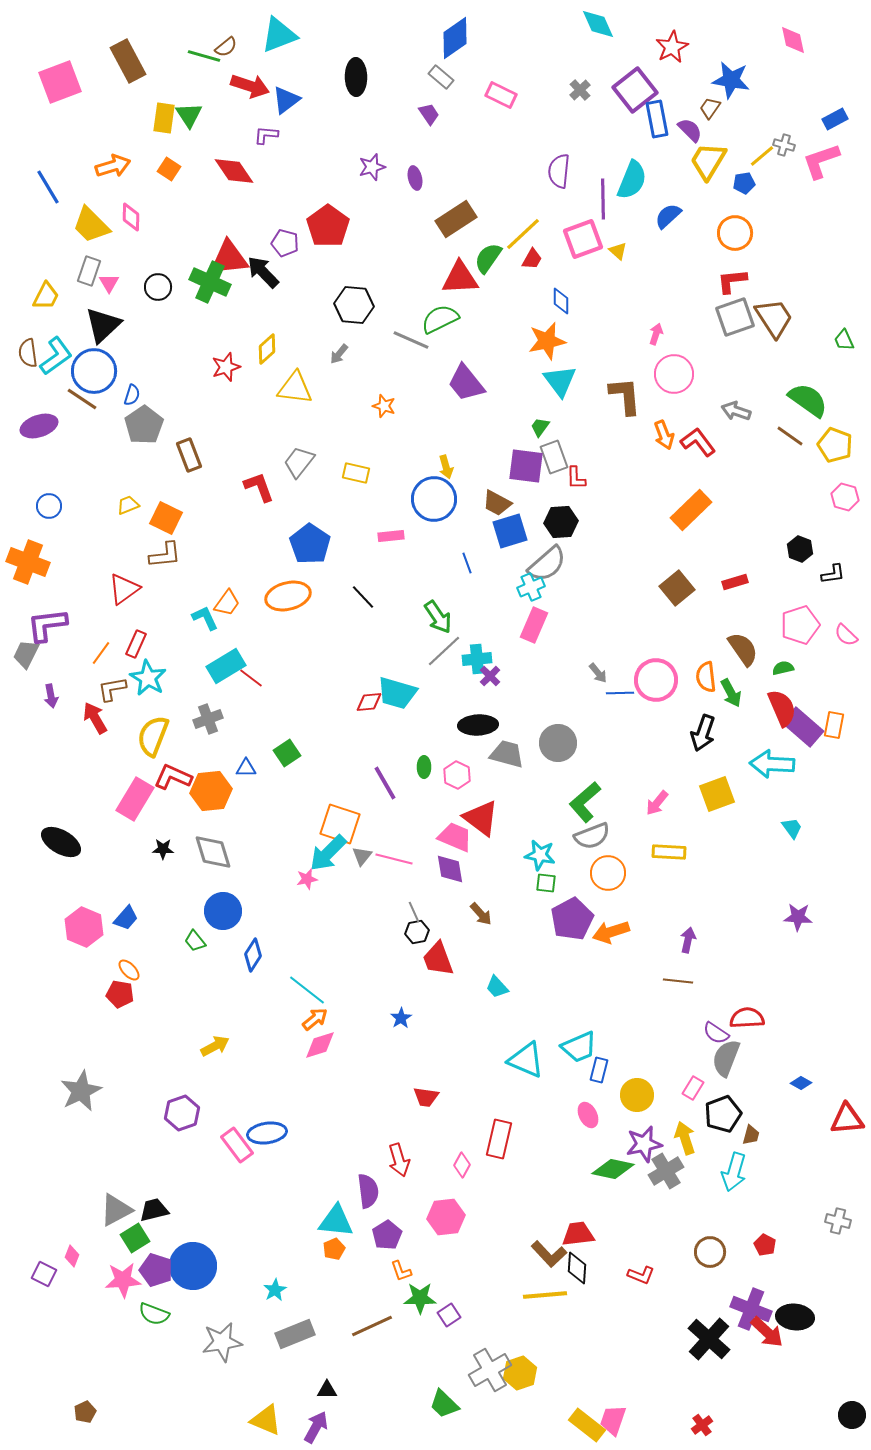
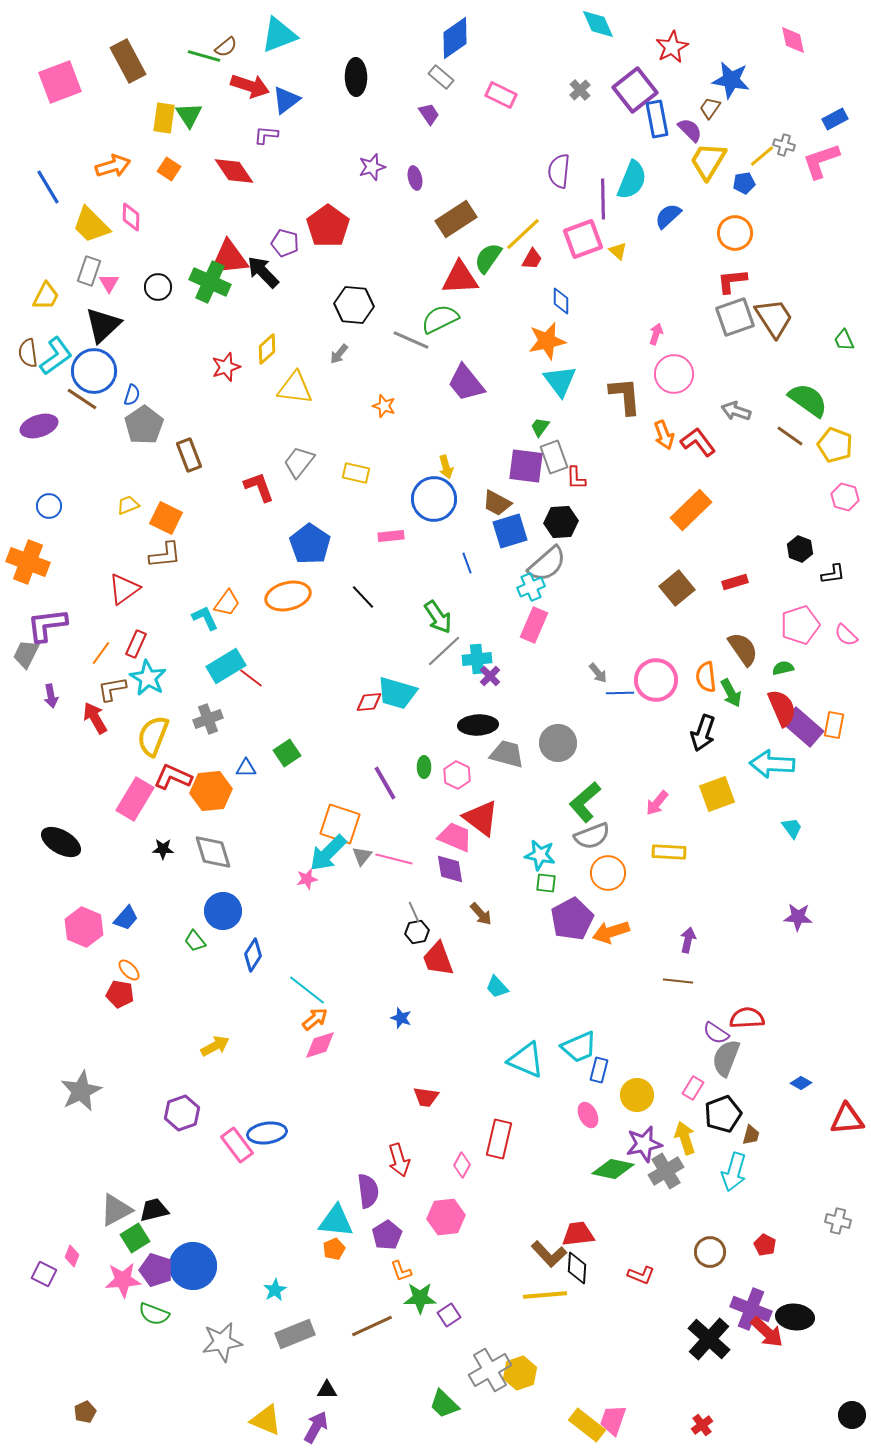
blue star at (401, 1018): rotated 20 degrees counterclockwise
